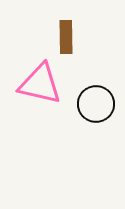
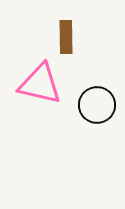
black circle: moved 1 px right, 1 px down
